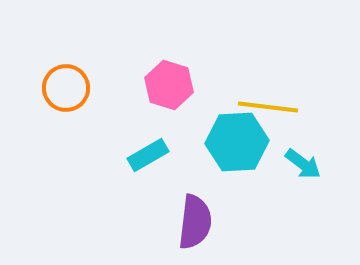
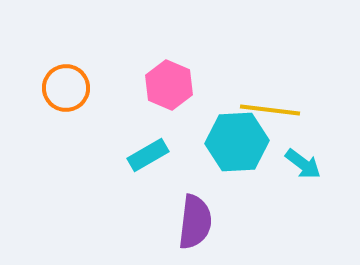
pink hexagon: rotated 6 degrees clockwise
yellow line: moved 2 px right, 3 px down
